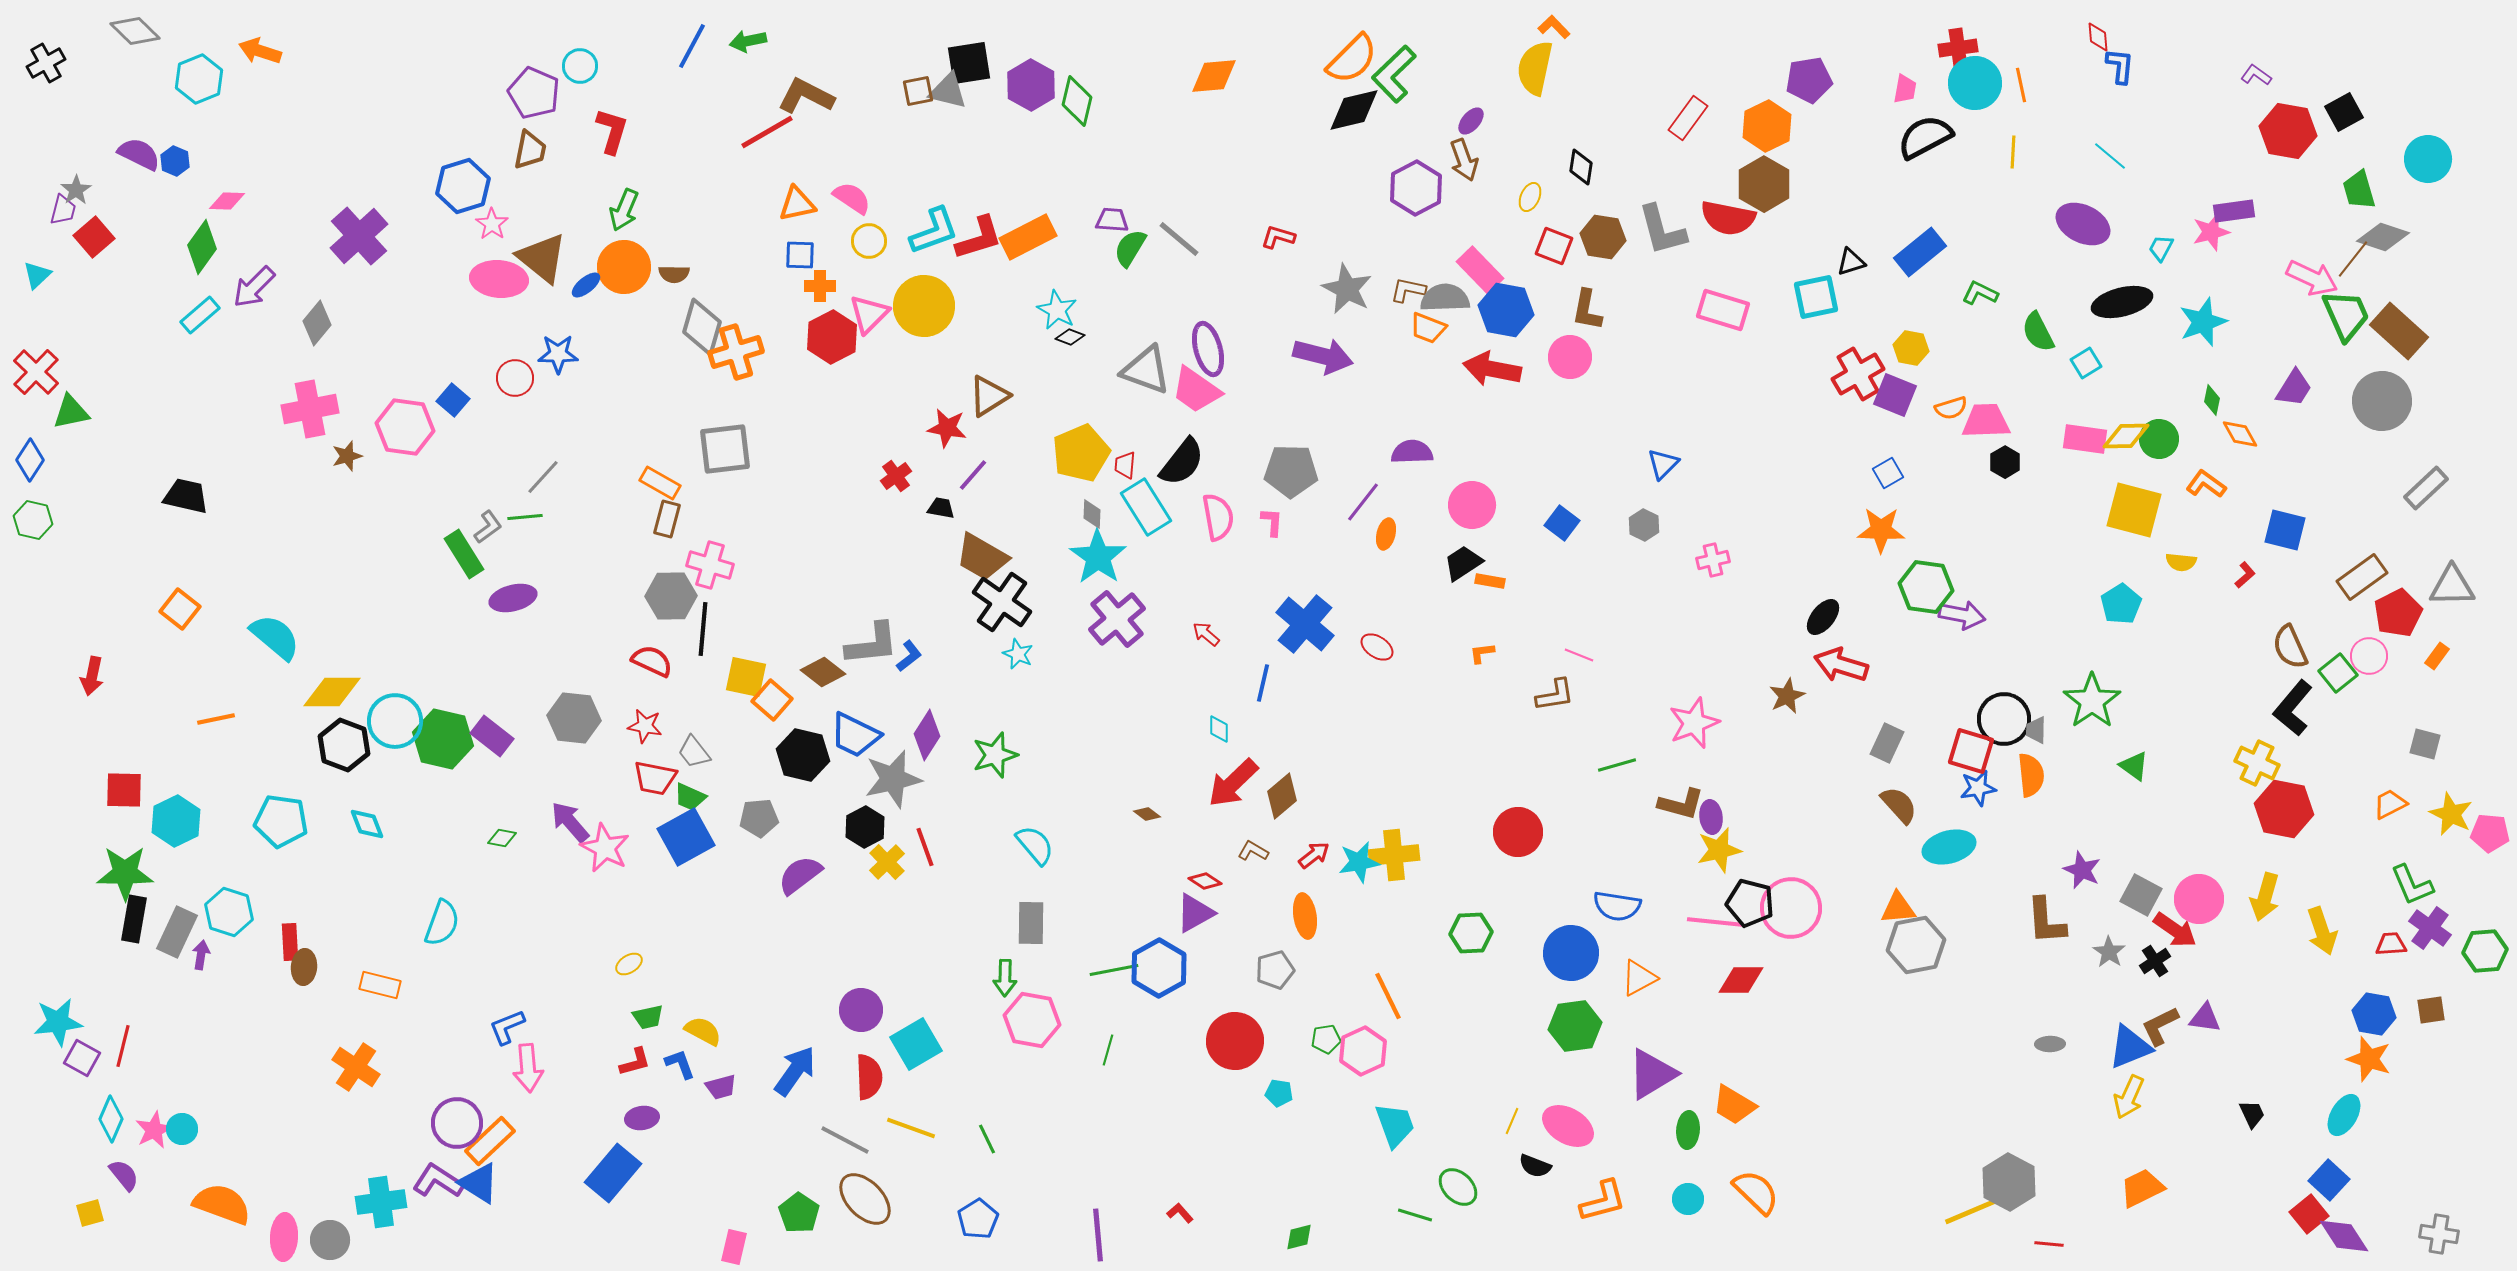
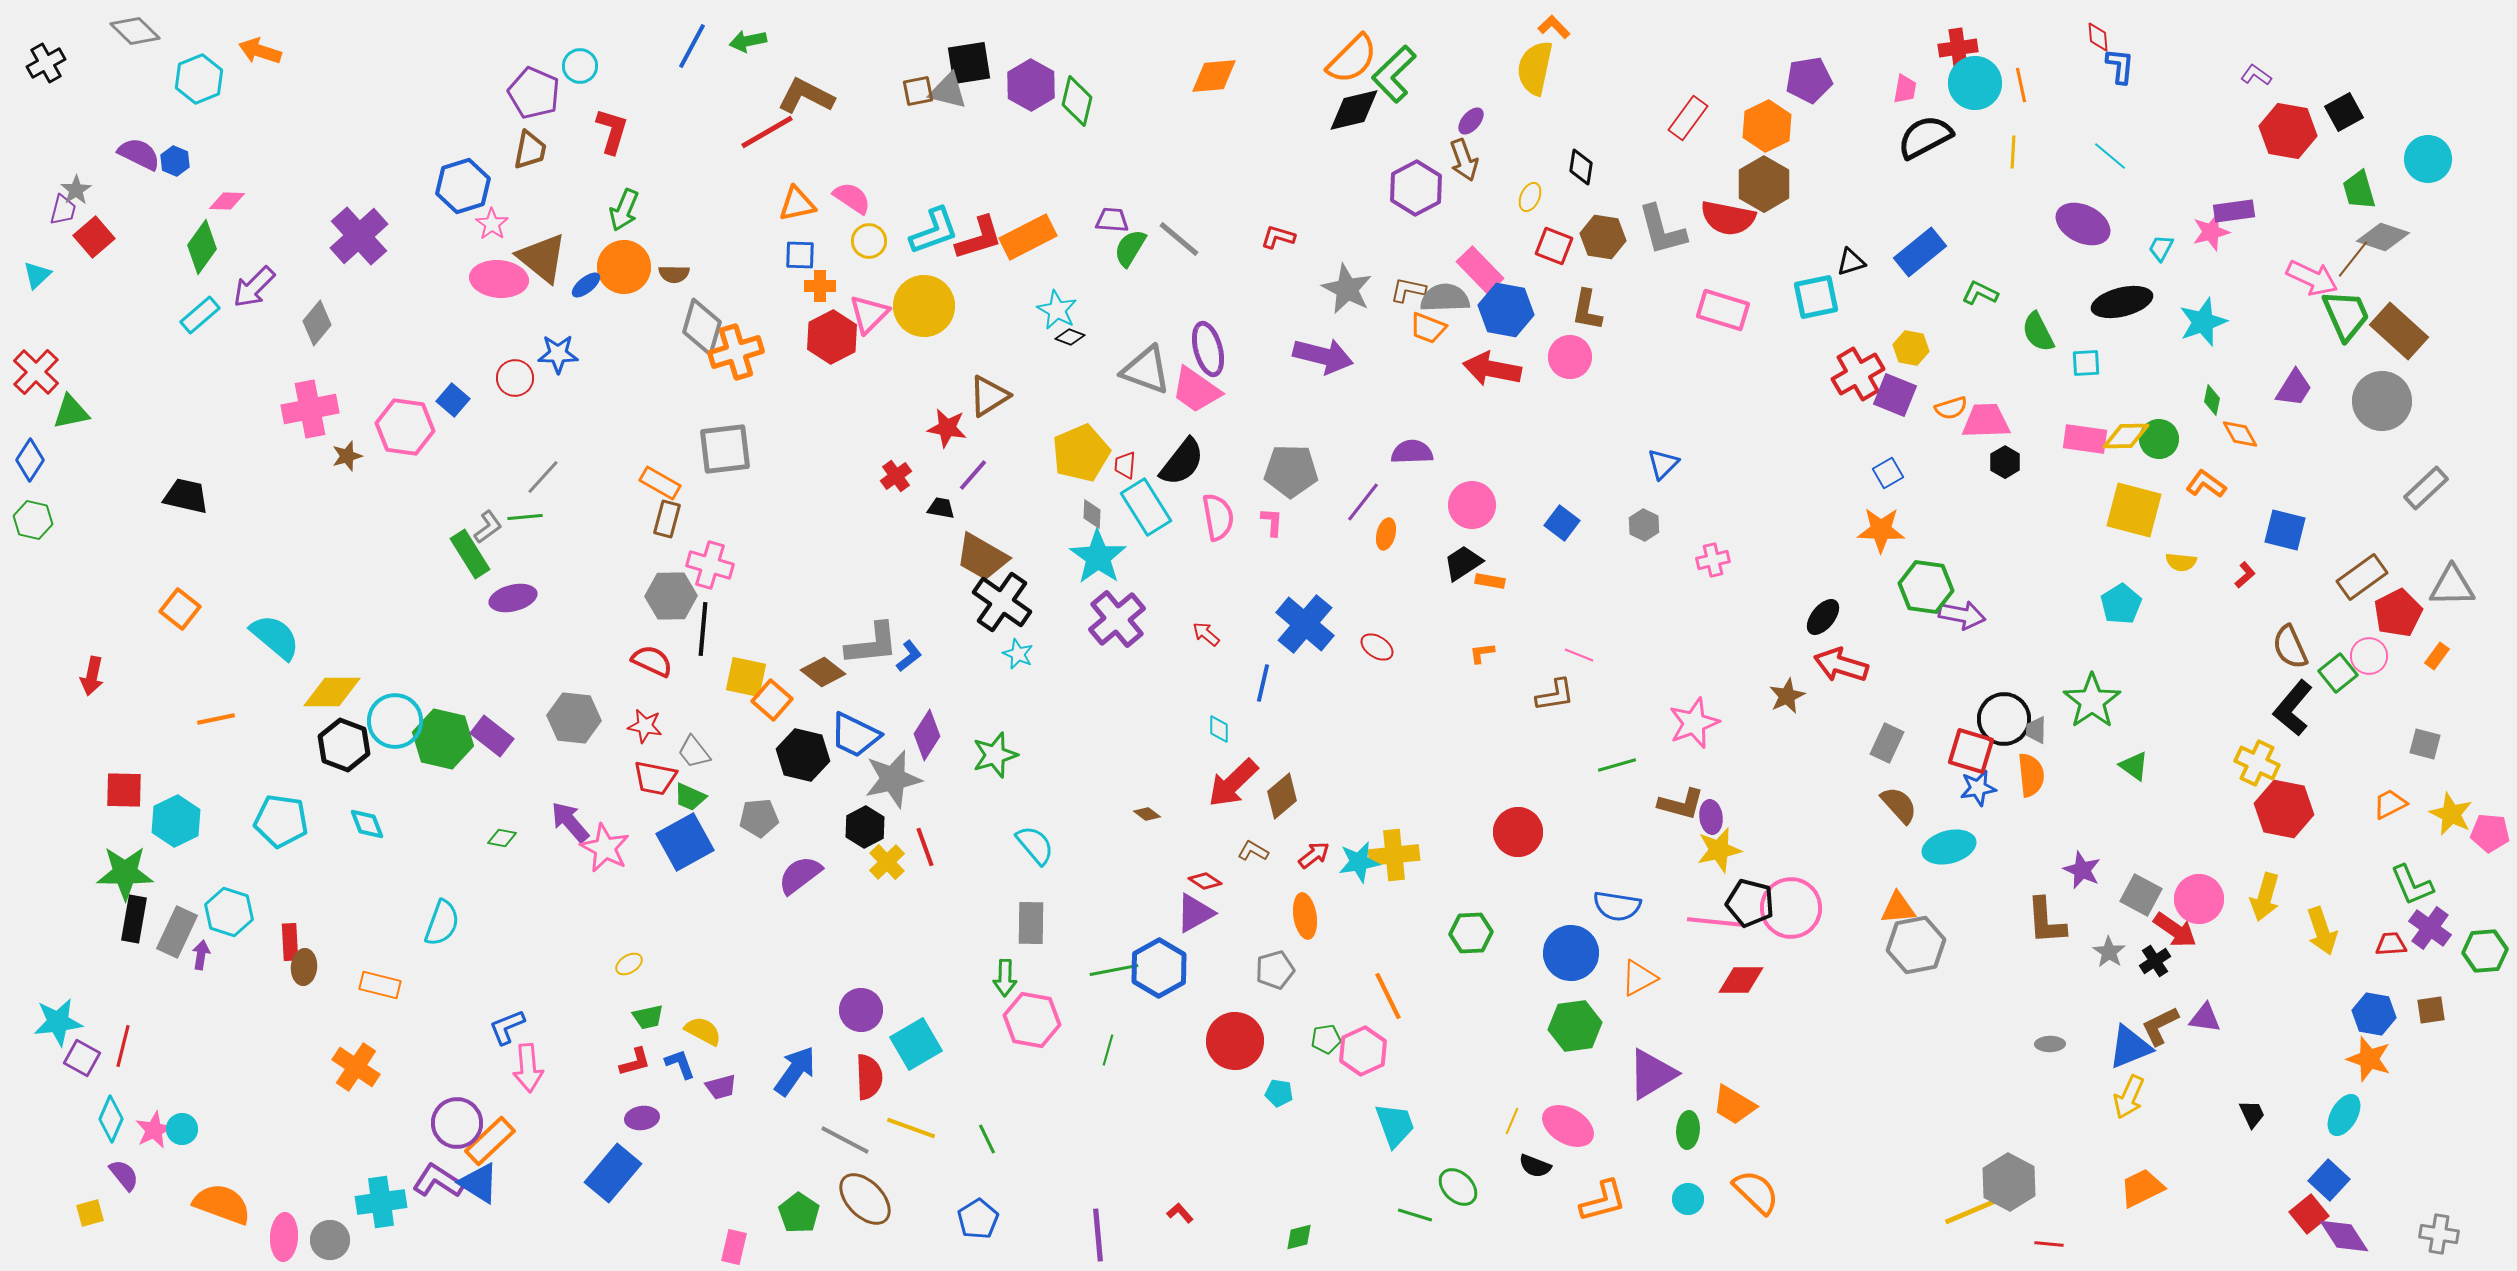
cyan square at (2086, 363): rotated 28 degrees clockwise
green rectangle at (464, 554): moved 6 px right
blue square at (686, 837): moved 1 px left, 5 px down
